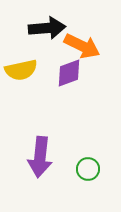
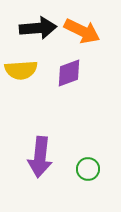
black arrow: moved 9 px left
orange arrow: moved 15 px up
yellow semicircle: rotated 8 degrees clockwise
